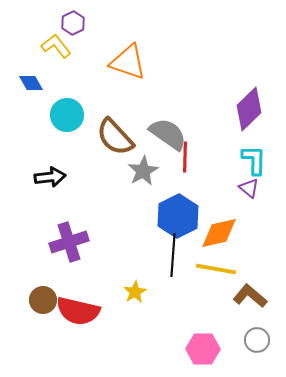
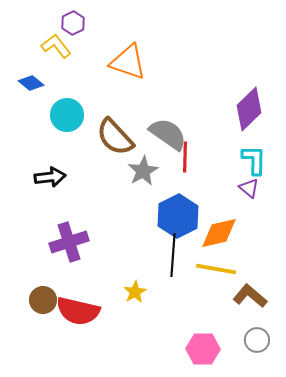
blue diamond: rotated 20 degrees counterclockwise
